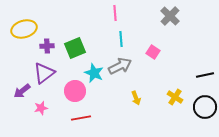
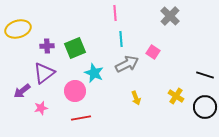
yellow ellipse: moved 6 px left
gray arrow: moved 7 px right, 2 px up
black line: rotated 30 degrees clockwise
yellow cross: moved 1 px right, 1 px up
